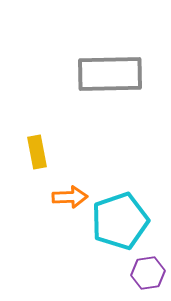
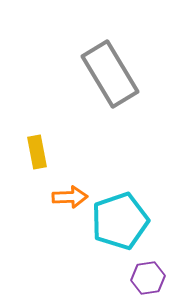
gray rectangle: rotated 60 degrees clockwise
purple hexagon: moved 5 px down
